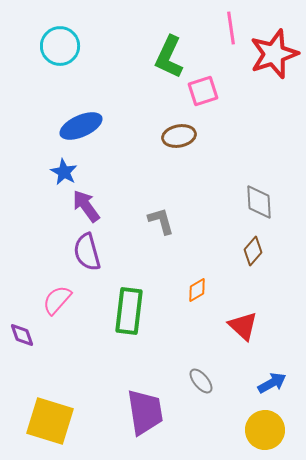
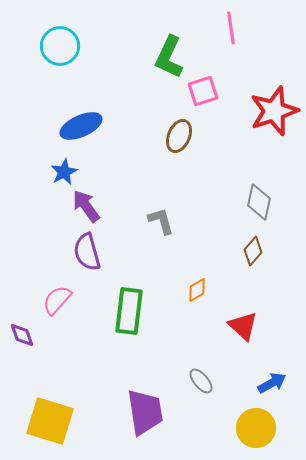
red star: moved 57 px down
brown ellipse: rotated 56 degrees counterclockwise
blue star: rotated 16 degrees clockwise
gray diamond: rotated 15 degrees clockwise
yellow circle: moved 9 px left, 2 px up
